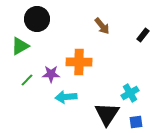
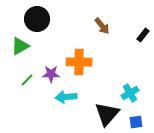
black triangle: rotated 8 degrees clockwise
